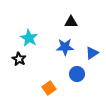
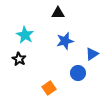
black triangle: moved 13 px left, 9 px up
cyan star: moved 4 px left, 3 px up
blue star: moved 6 px up; rotated 12 degrees counterclockwise
blue triangle: moved 1 px down
blue circle: moved 1 px right, 1 px up
